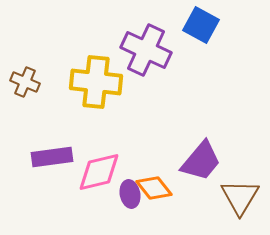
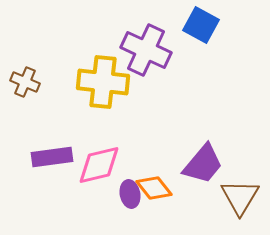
yellow cross: moved 7 px right
purple trapezoid: moved 2 px right, 3 px down
pink diamond: moved 7 px up
